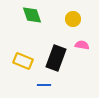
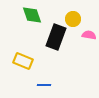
pink semicircle: moved 7 px right, 10 px up
black rectangle: moved 21 px up
